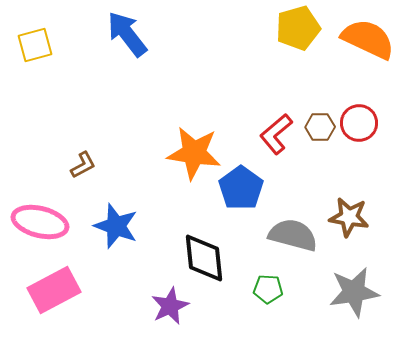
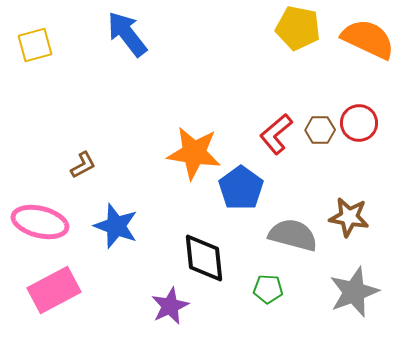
yellow pentagon: rotated 27 degrees clockwise
brown hexagon: moved 3 px down
gray star: rotated 12 degrees counterclockwise
